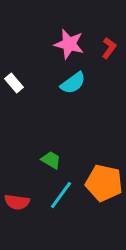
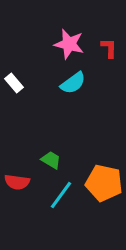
red L-shape: rotated 35 degrees counterclockwise
red semicircle: moved 20 px up
